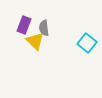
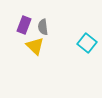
gray semicircle: moved 1 px left, 1 px up
yellow triangle: moved 5 px down
